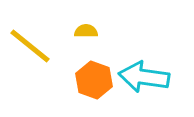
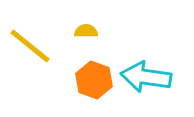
cyan arrow: moved 2 px right
